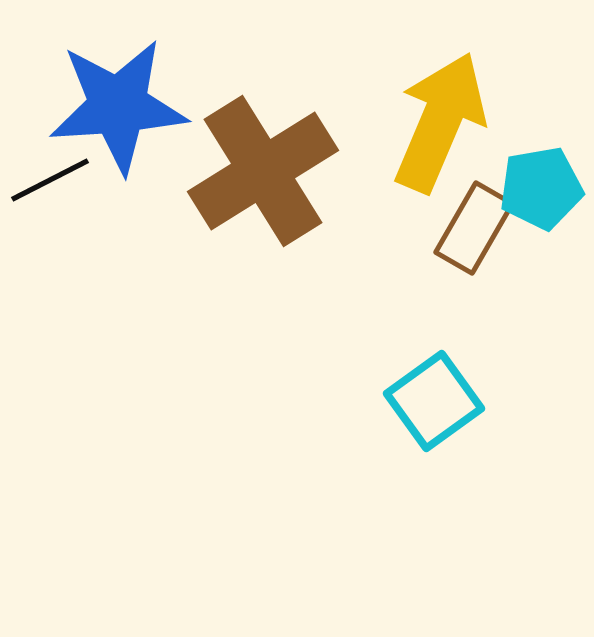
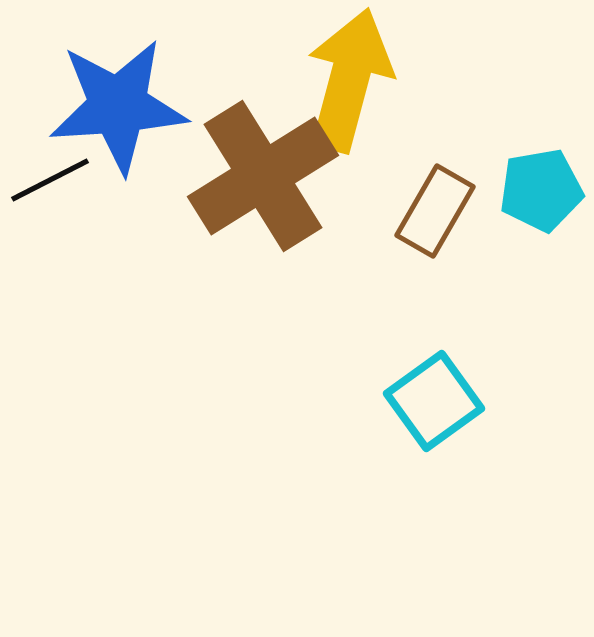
yellow arrow: moved 91 px left, 42 px up; rotated 8 degrees counterclockwise
brown cross: moved 5 px down
cyan pentagon: moved 2 px down
brown rectangle: moved 39 px left, 17 px up
